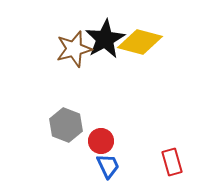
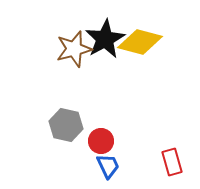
gray hexagon: rotated 8 degrees counterclockwise
